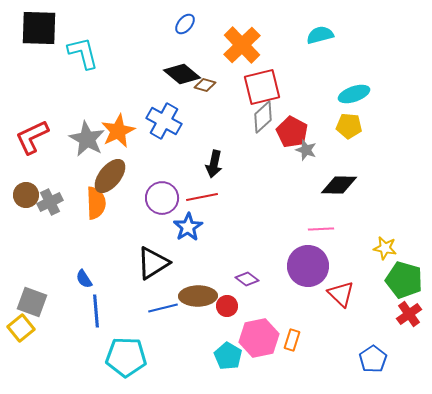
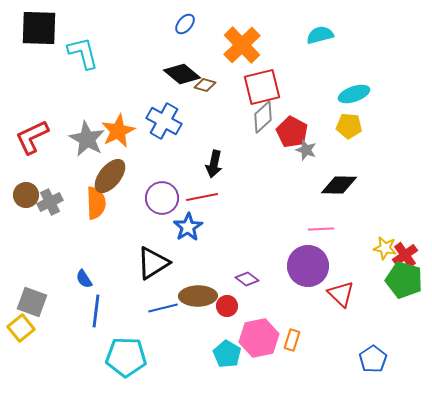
blue line at (96, 311): rotated 12 degrees clockwise
red cross at (409, 314): moved 4 px left, 59 px up
cyan pentagon at (228, 356): moved 1 px left, 2 px up
